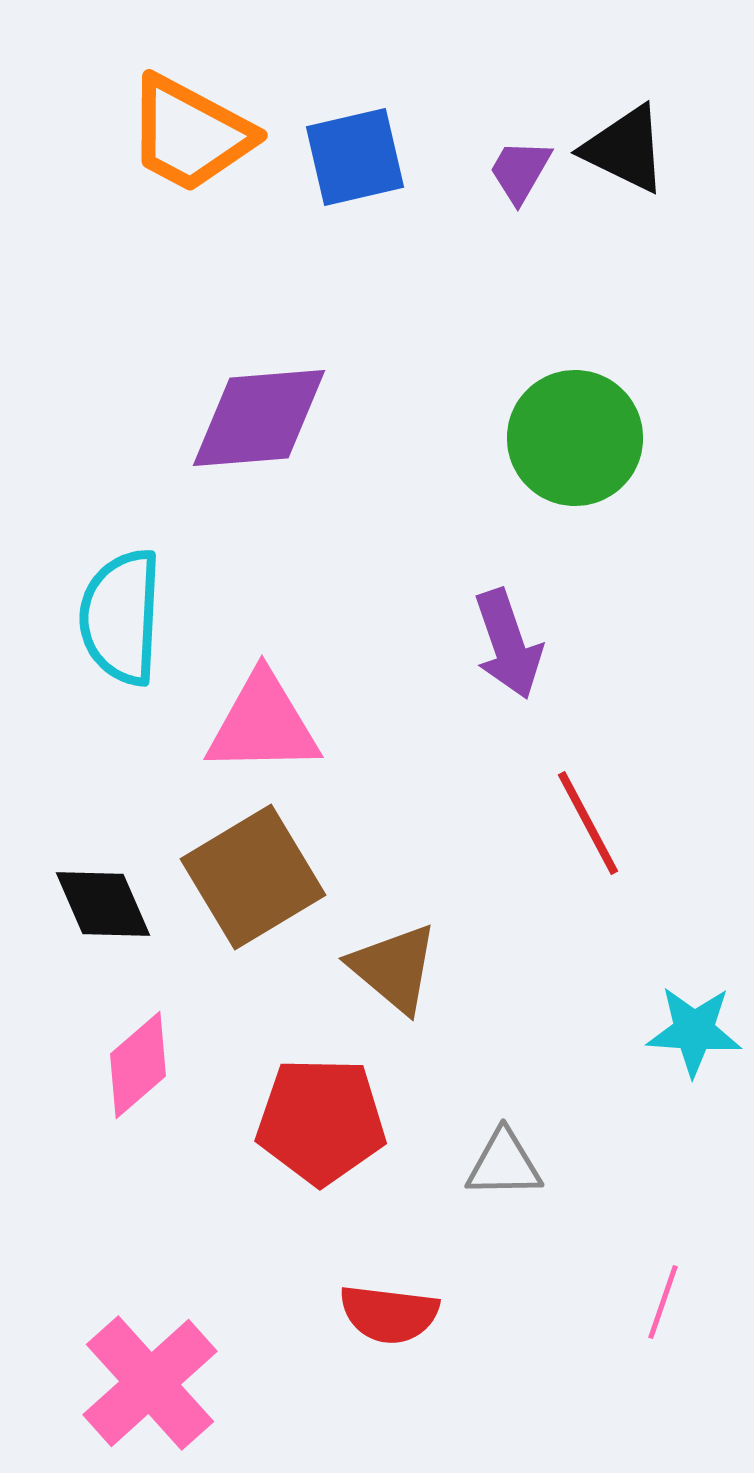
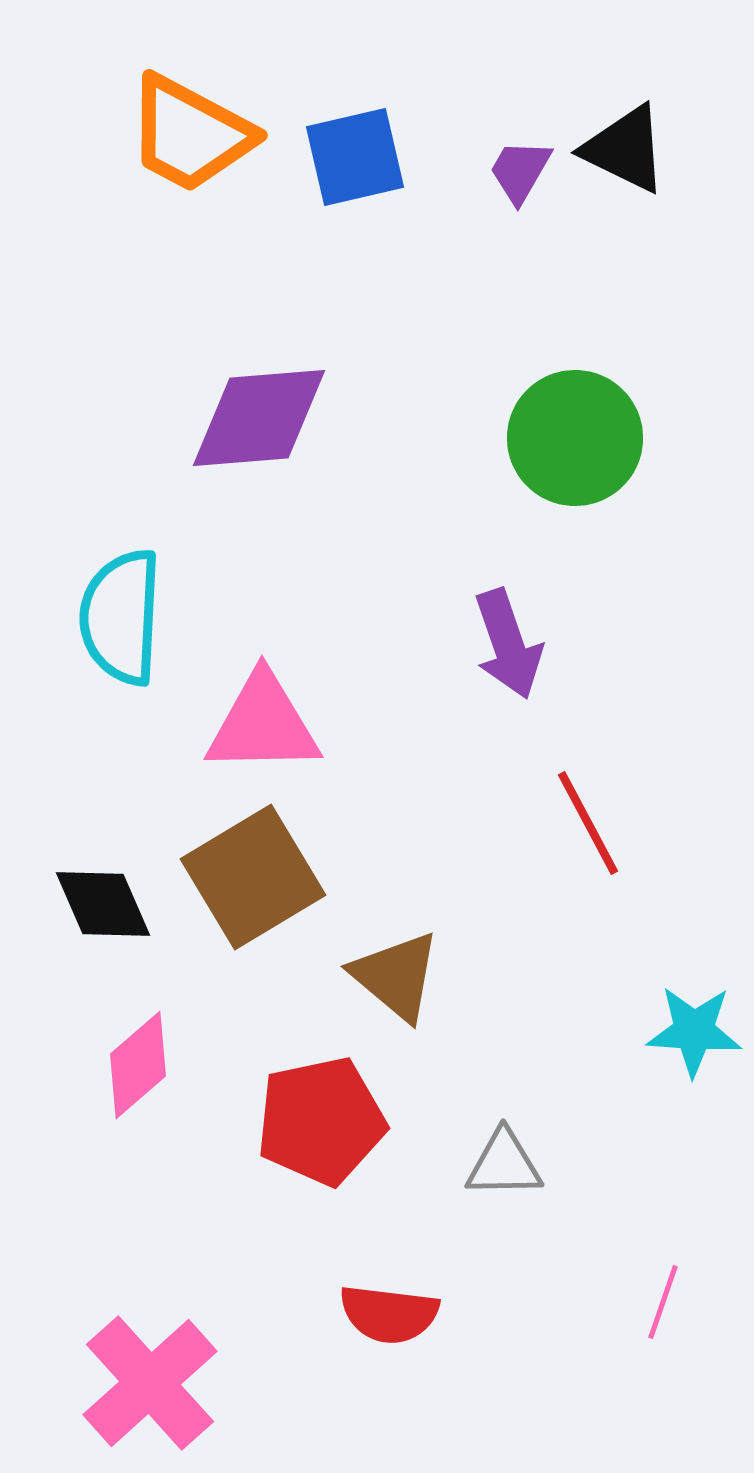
brown triangle: moved 2 px right, 8 px down
red pentagon: rotated 13 degrees counterclockwise
